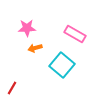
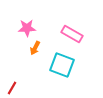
pink rectangle: moved 3 px left
orange arrow: rotated 48 degrees counterclockwise
cyan square: rotated 20 degrees counterclockwise
